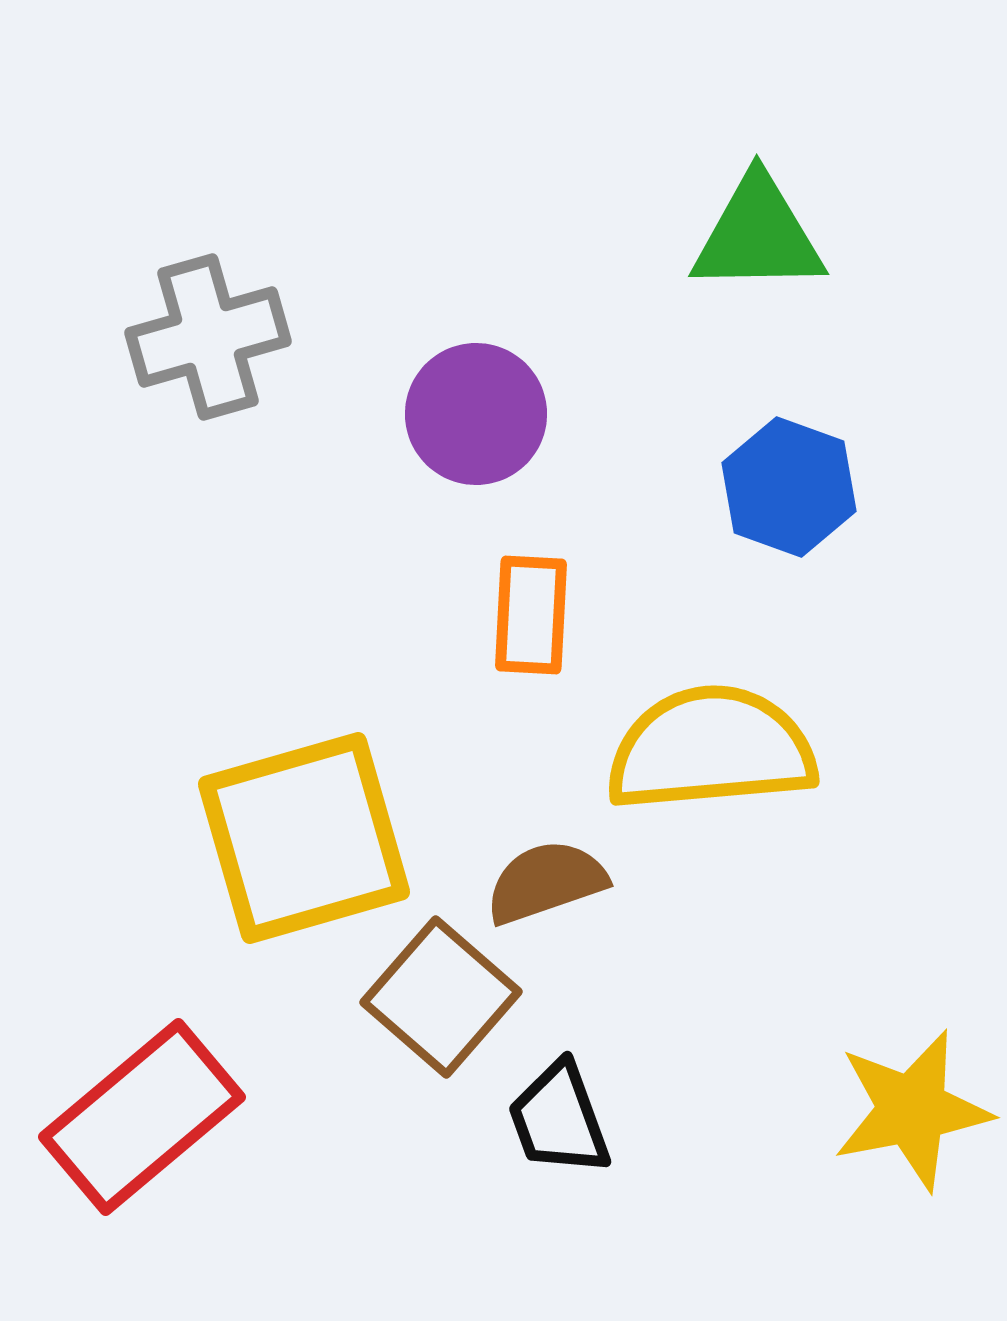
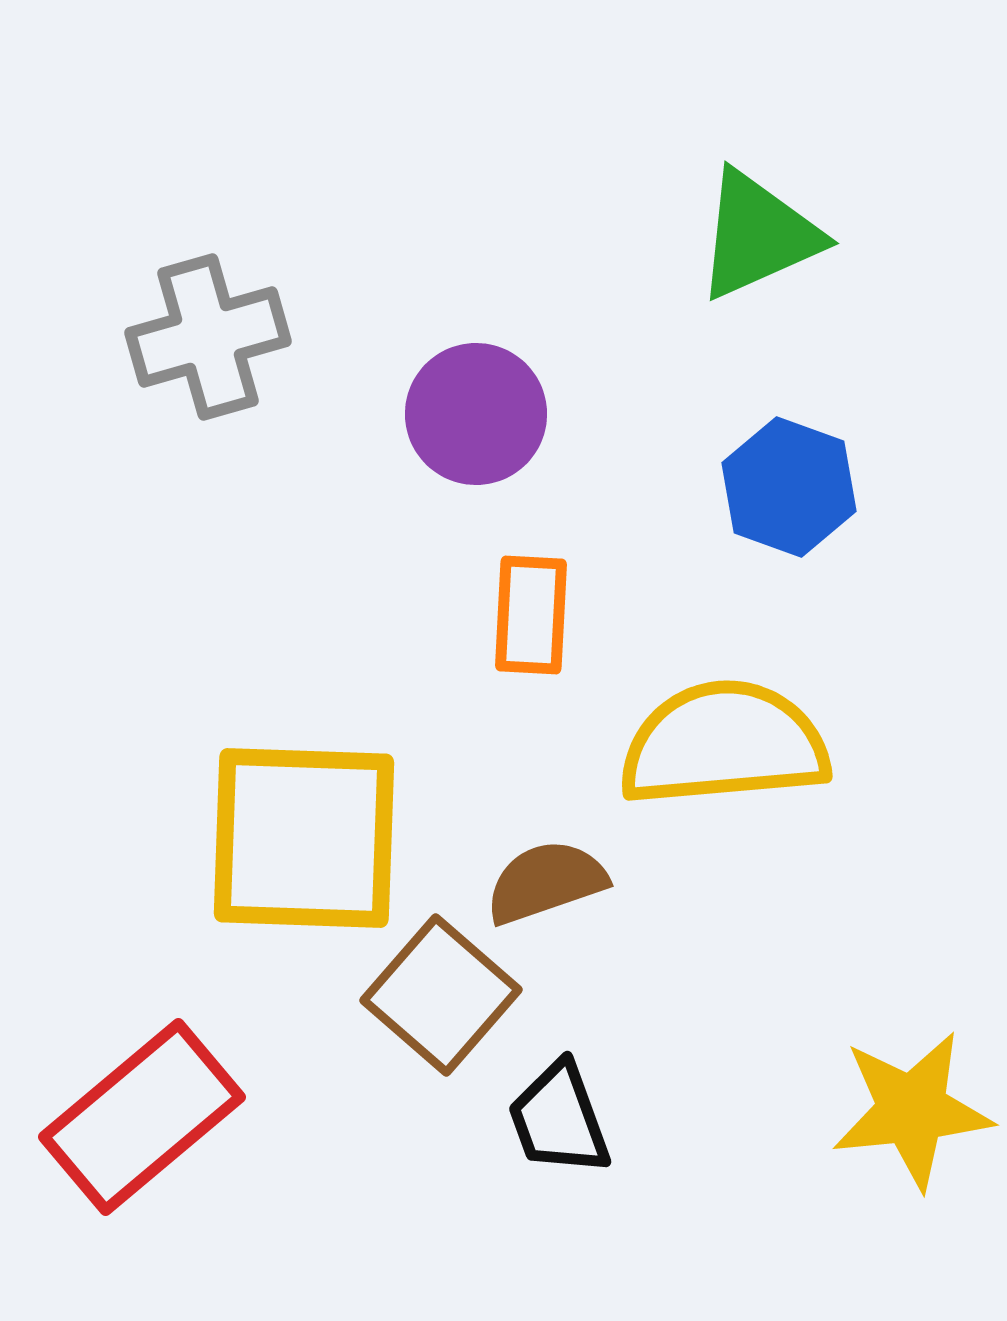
green triangle: rotated 23 degrees counterclockwise
yellow semicircle: moved 13 px right, 5 px up
yellow square: rotated 18 degrees clockwise
brown square: moved 2 px up
yellow star: rotated 5 degrees clockwise
